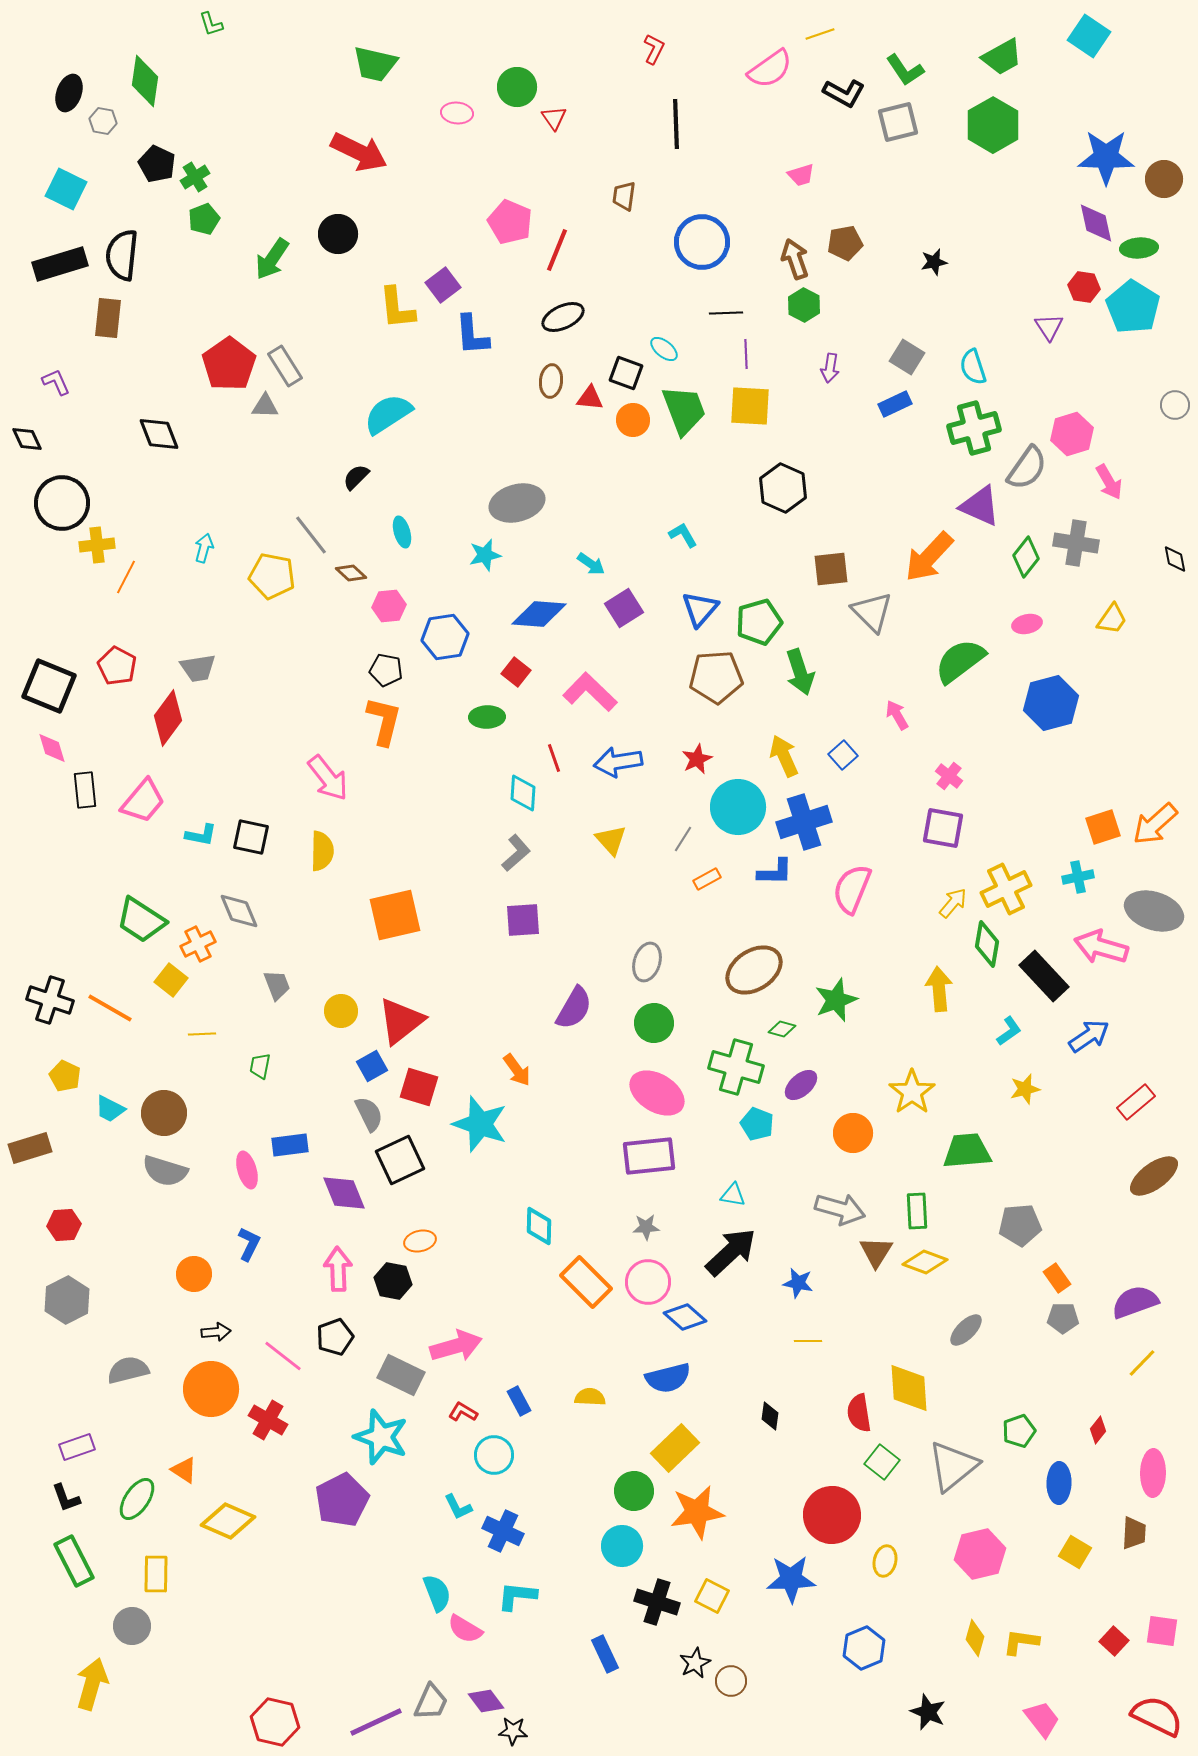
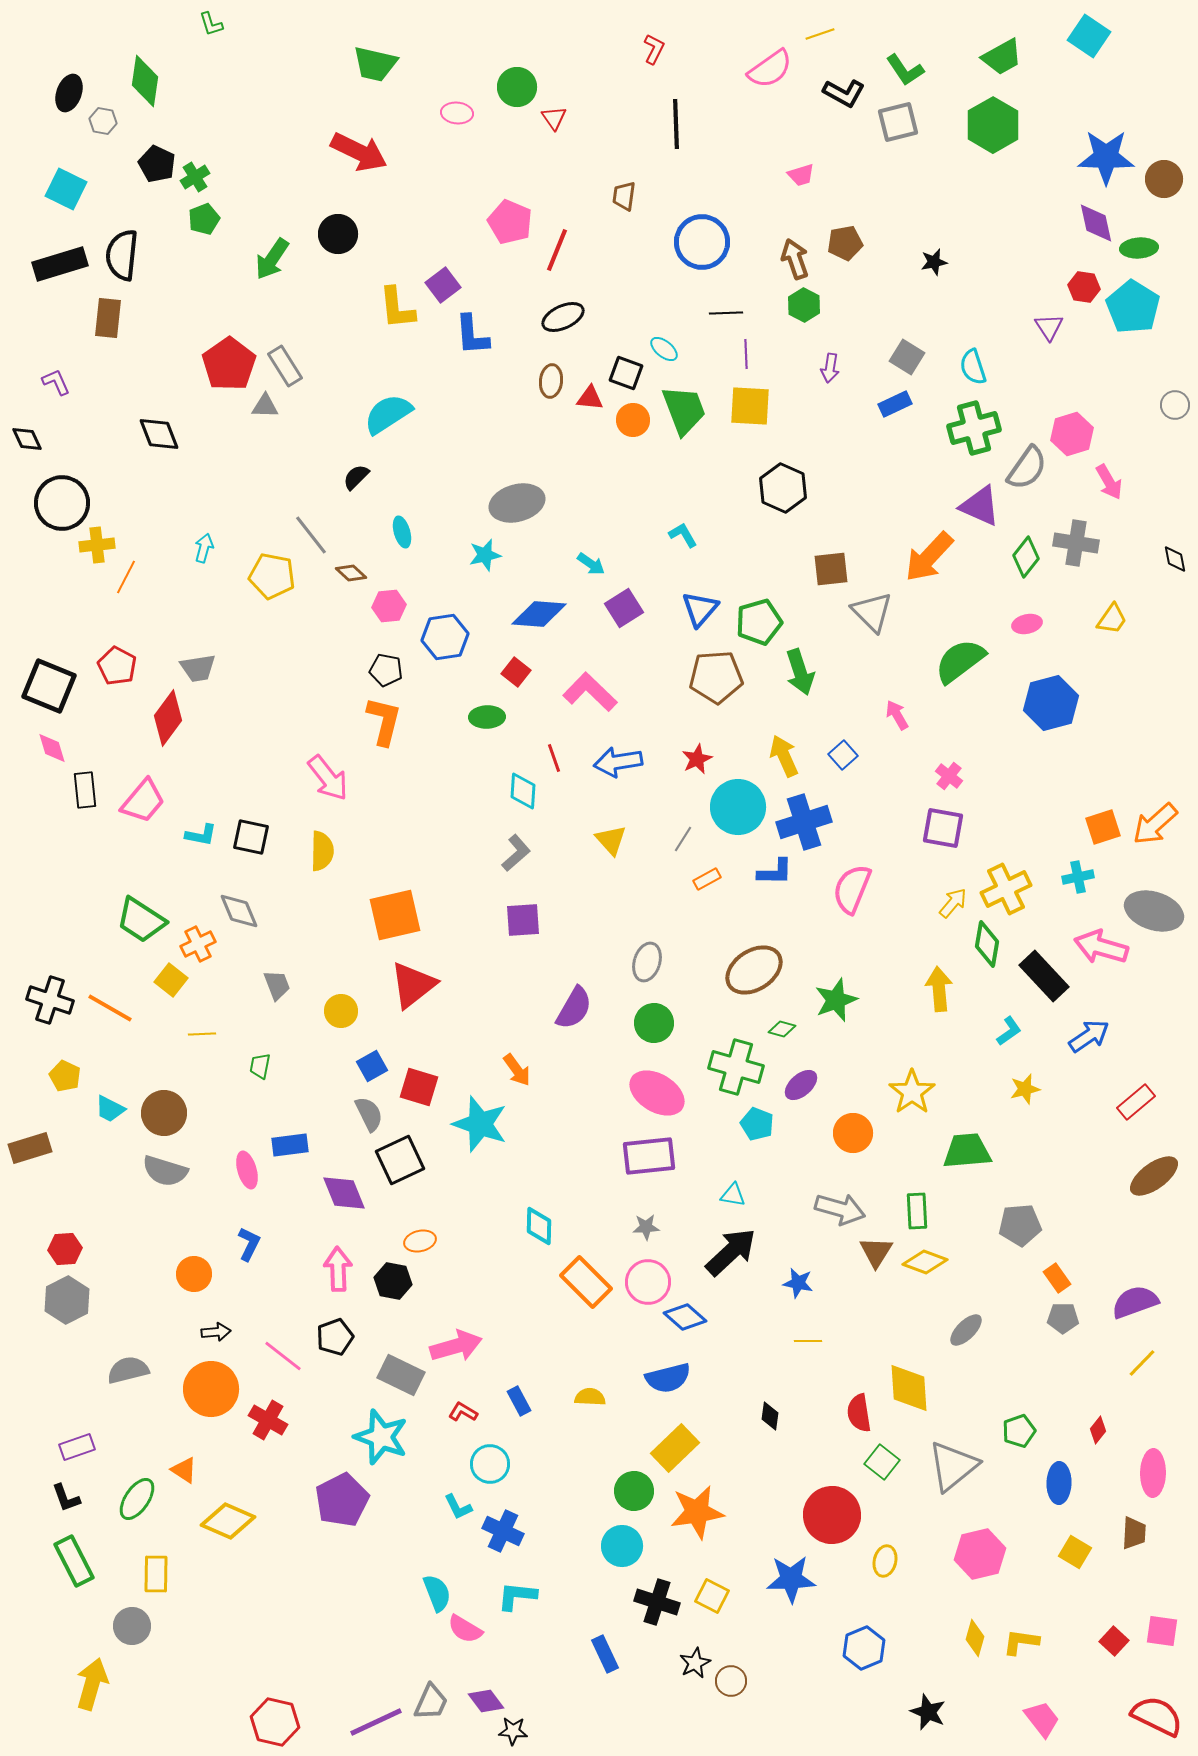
cyan diamond at (523, 793): moved 2 px up
red triangle at (401, 1021): moved 12 px right, 36 px up
red hexagon at (64, 1225): moved 1 px right, 24 px down
cyan circle at (494, 1455): moved 4 px left, 9 px down
